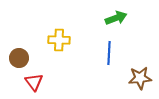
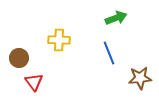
blue line: rotated 25 degrees counterclockwise
